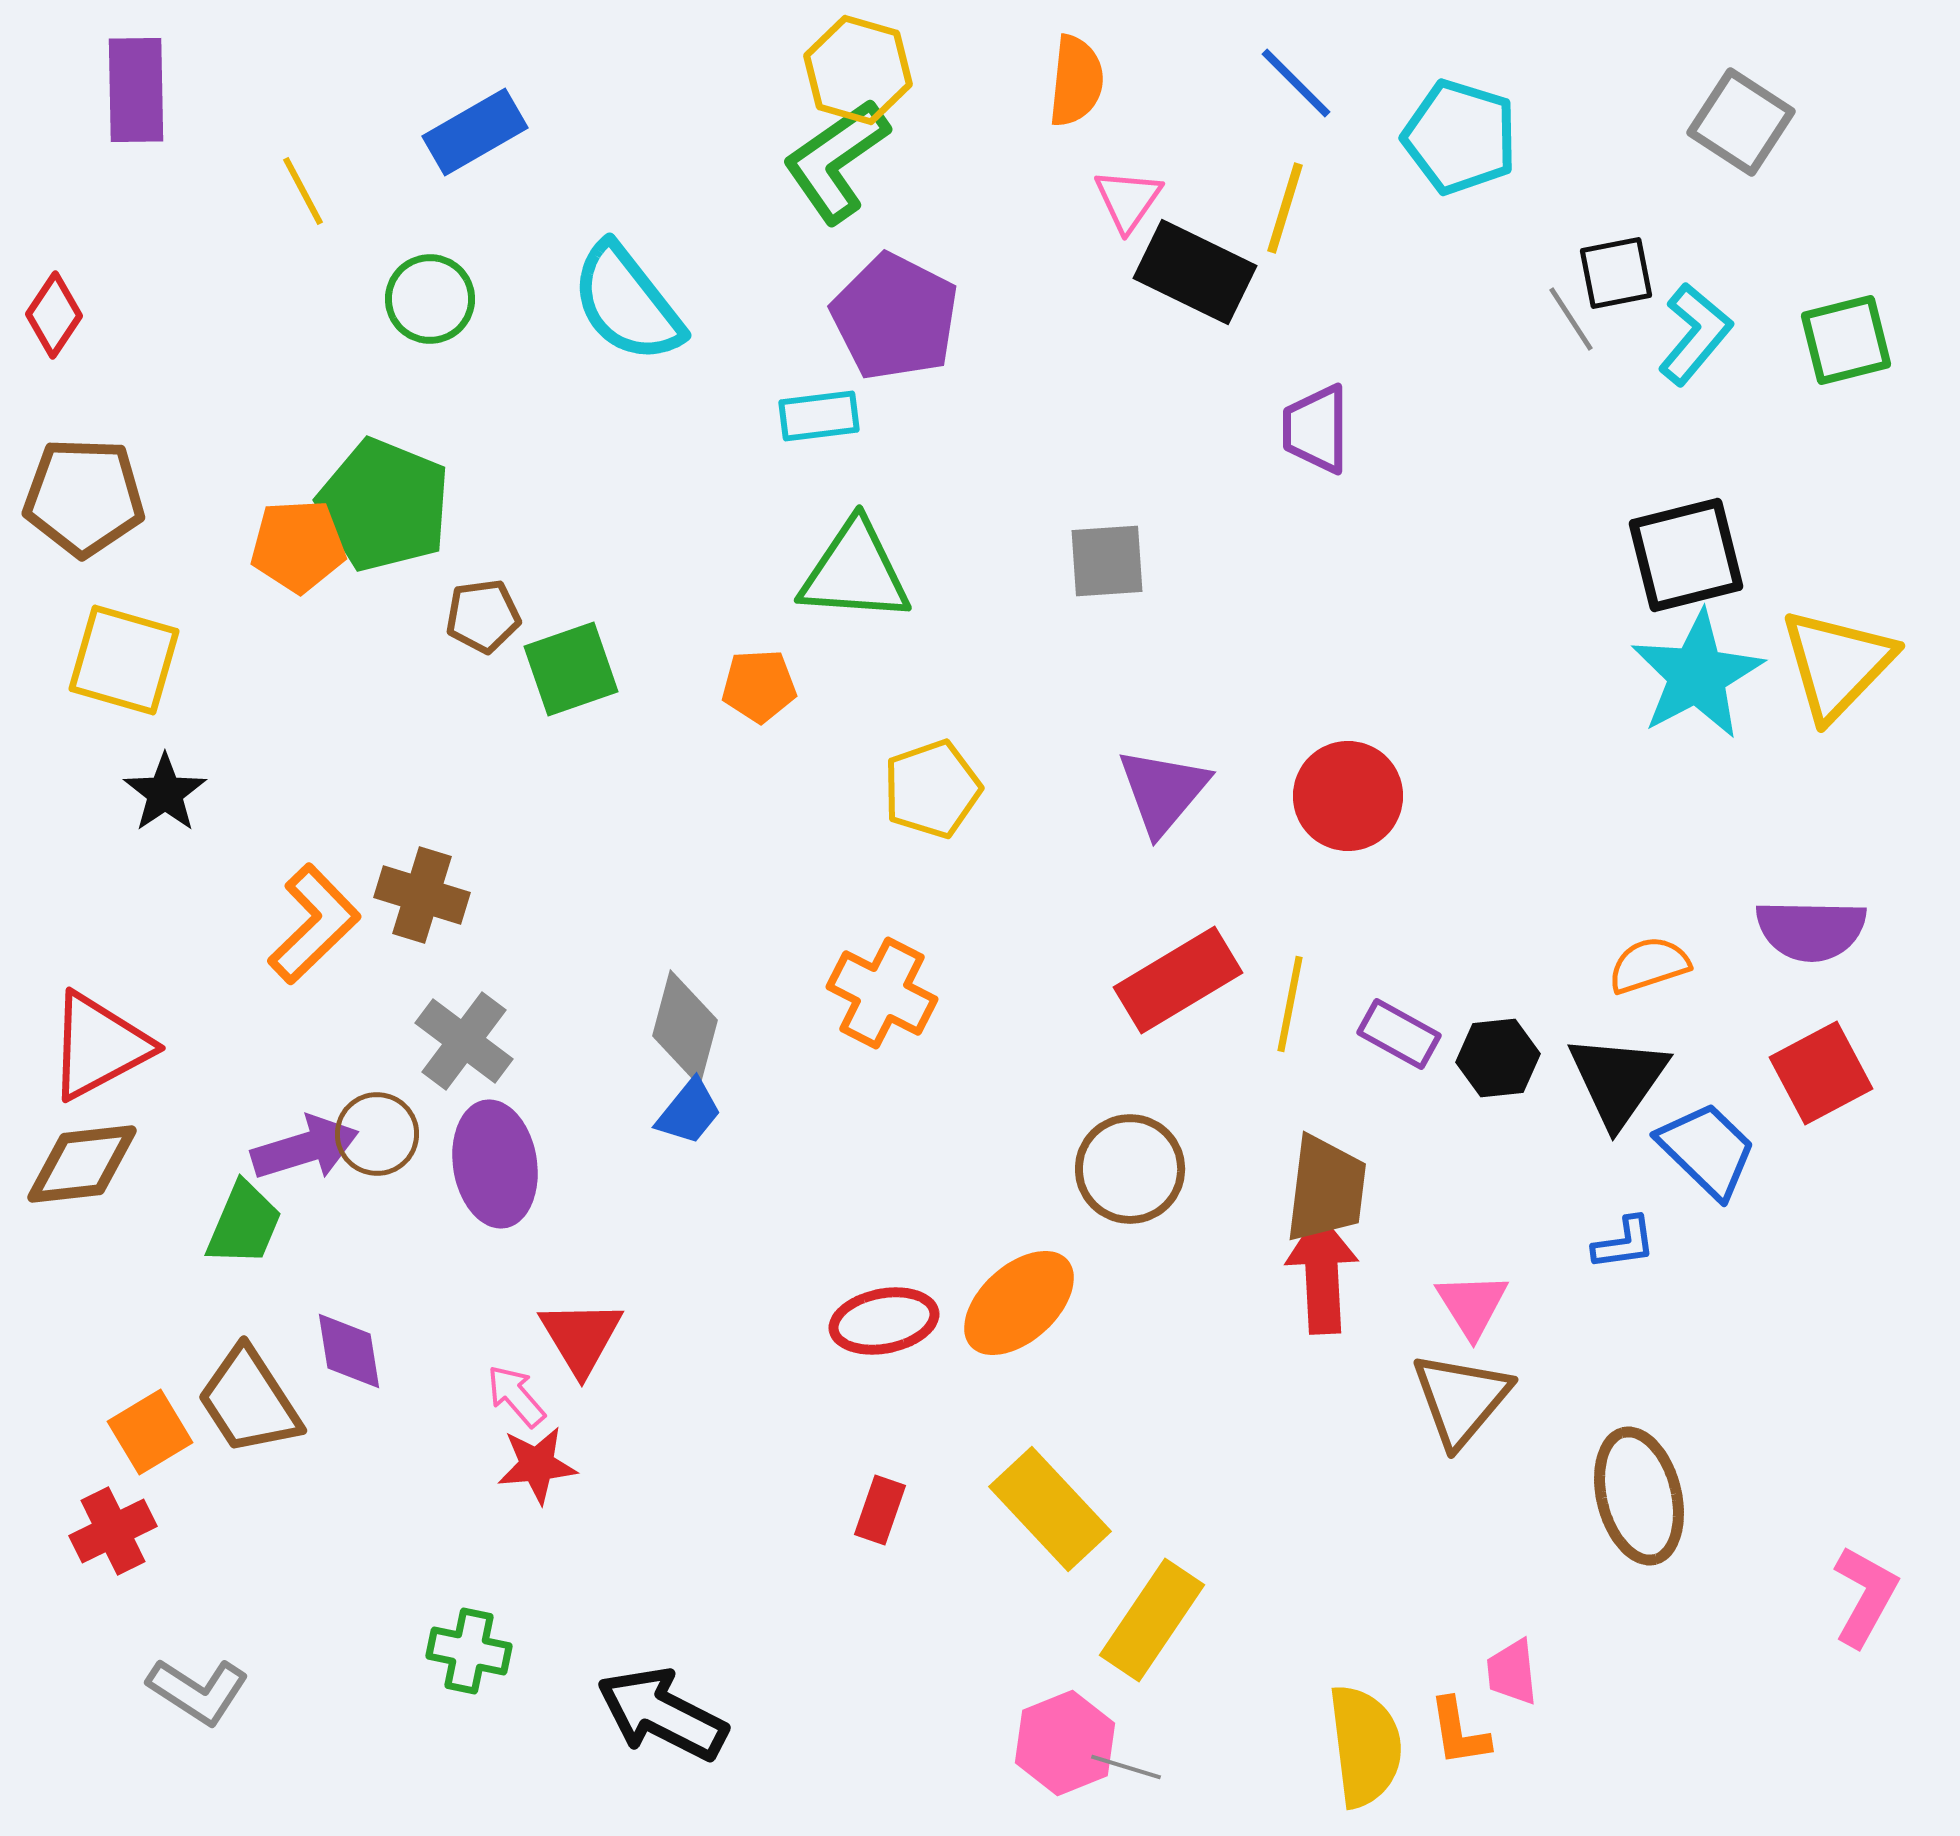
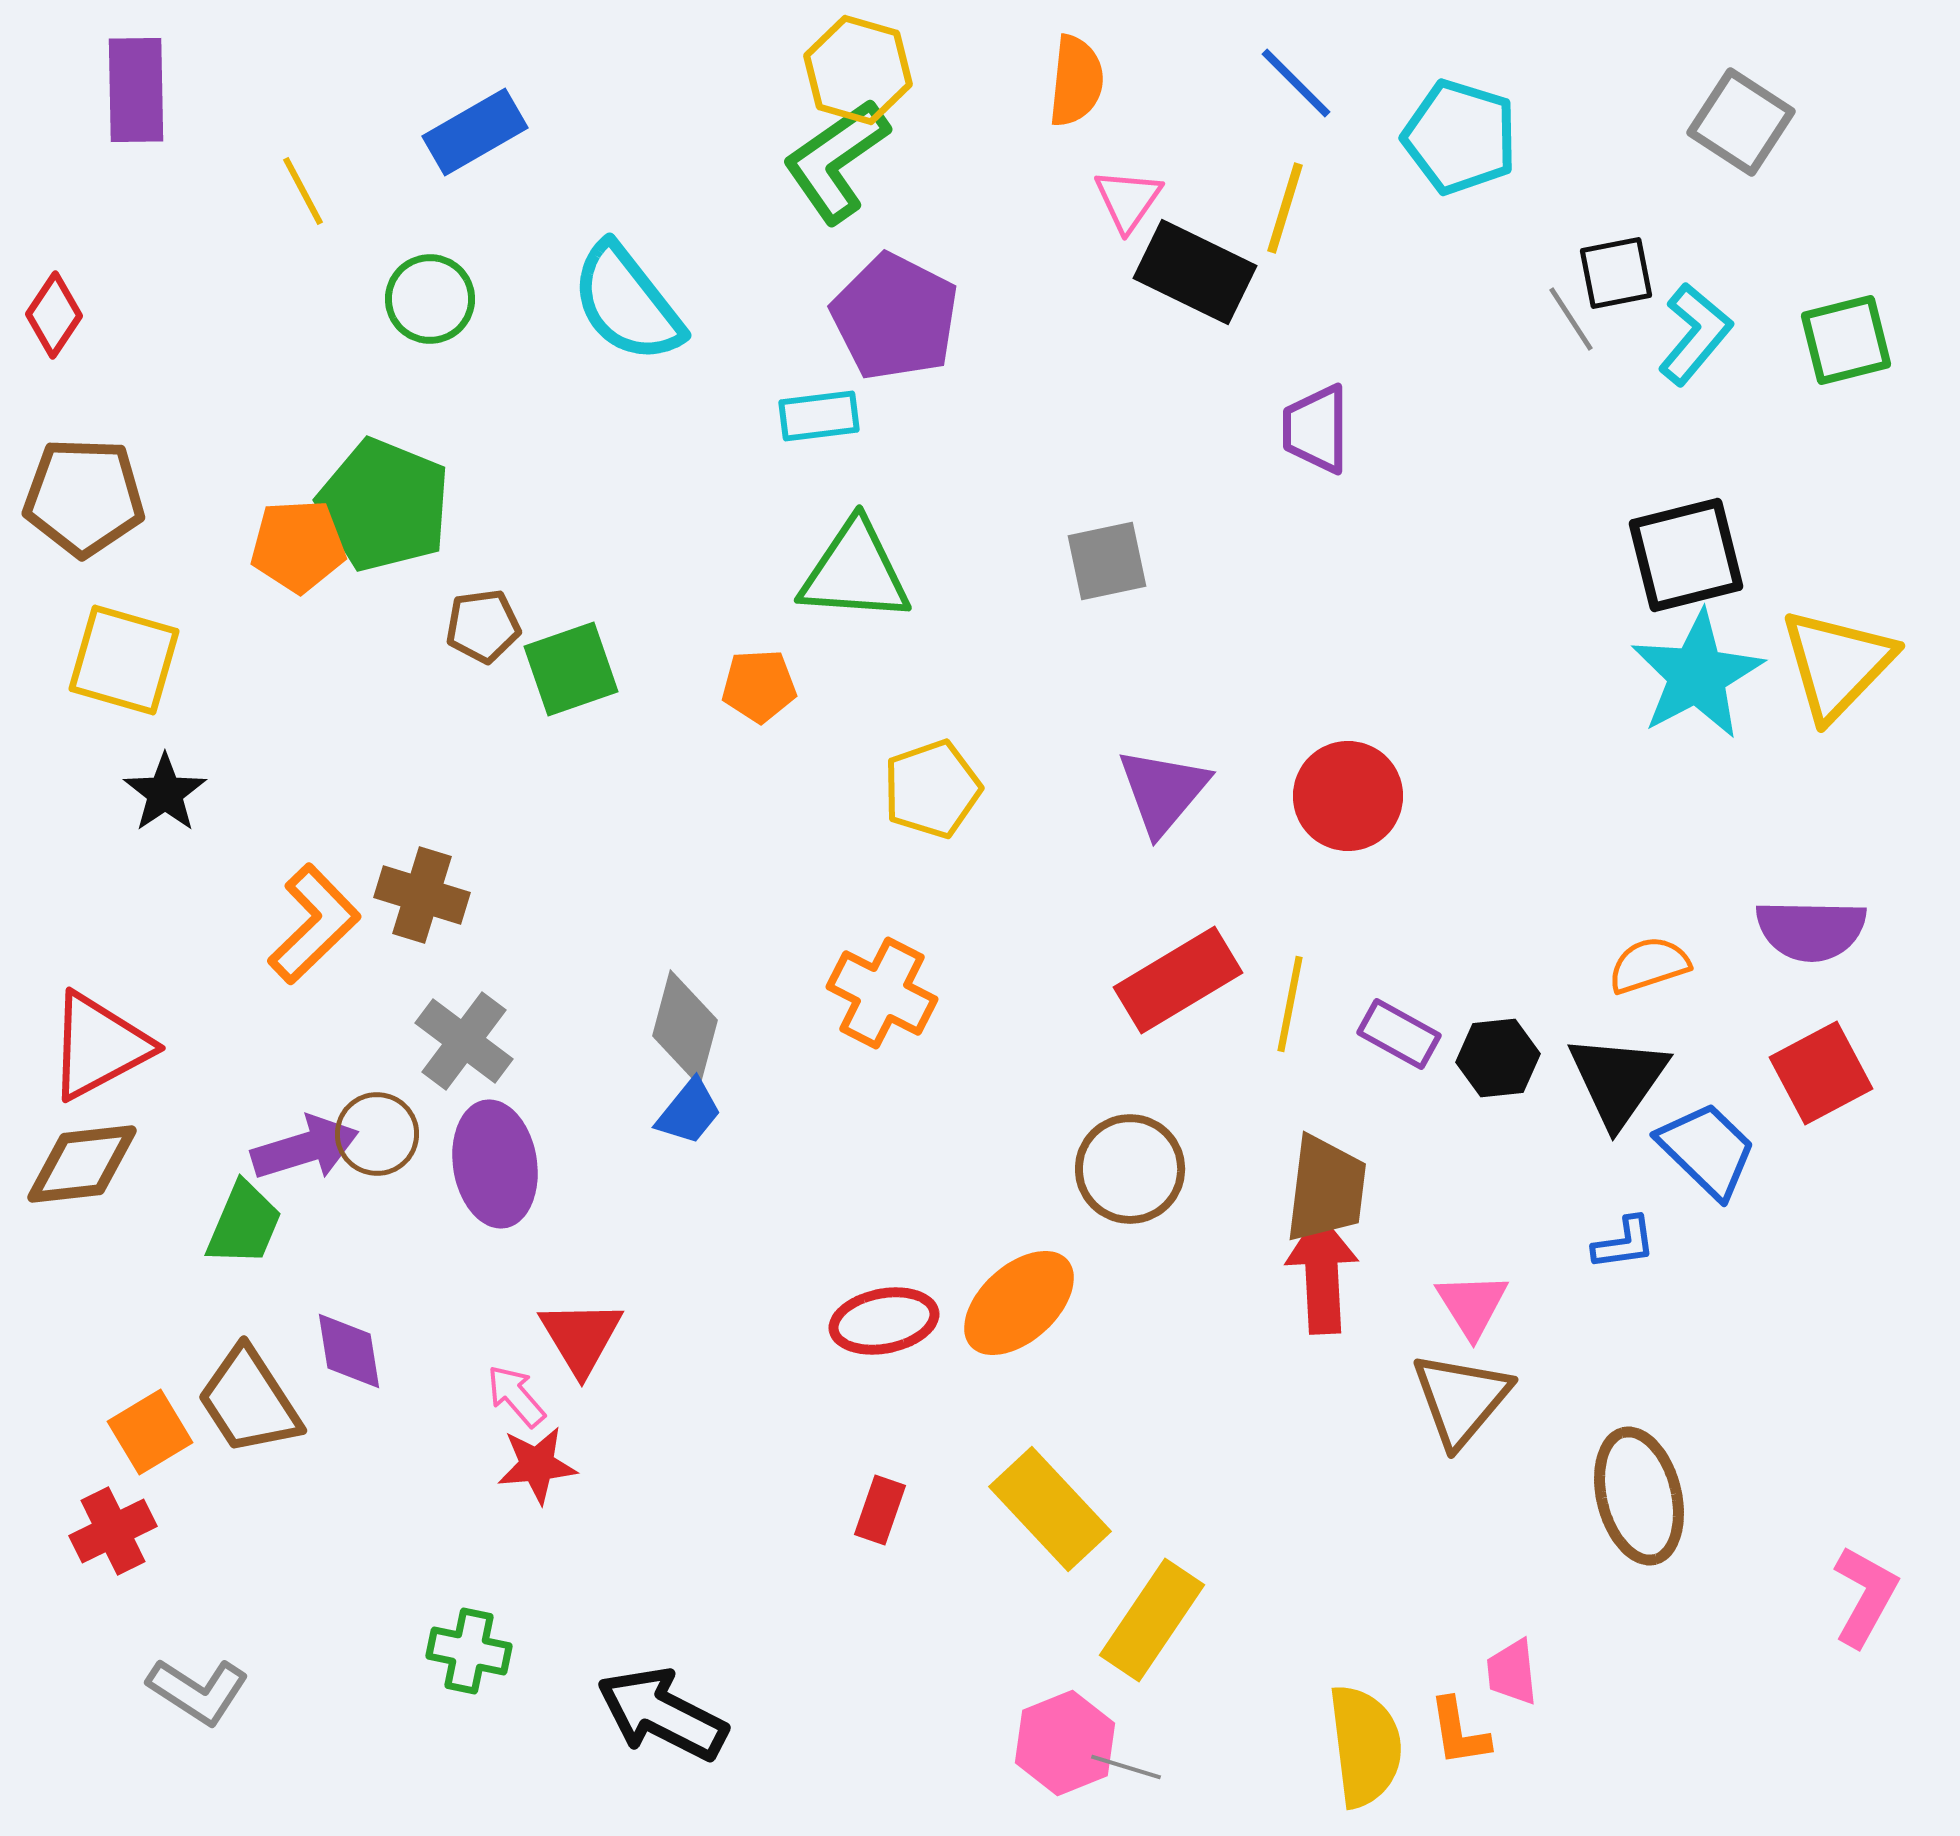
gray square at (1107, 561): rotated 8 degrees counterclockwise
brown pentagon at (483, 616): moved 10 px down
